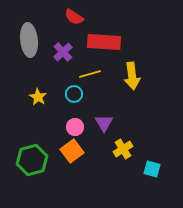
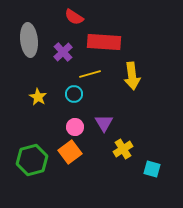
orange square: moved 2 px left, 1 px down
